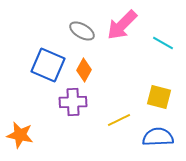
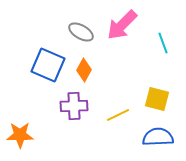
gray ellipse: moved 1 px left, 1 px down
cyan line: rotated 40 degrees clockwise
yellow square: moved 2 px left, 2 px down
purple cross: moved 1 px right, 4 px down
yellow line: moved 1 px left, 5 px up
orange star: rotated 12 degrees counterclockwise
